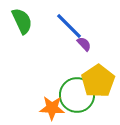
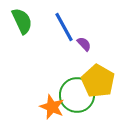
blue line: moved 5 px left, 1 px down; rotated 16 degrees clockwise
yellow pentagon: rotated 8 degrees counterclockwise
orange star: moved 1 px up; rotated 20 degrees clockwise
